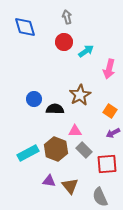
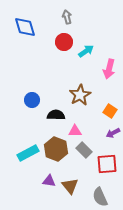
blue circle: moved 2 px left, 1 px down
black semicircle: moved 1 px right, 6 px down
